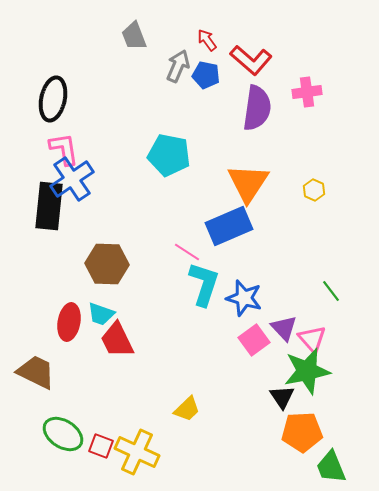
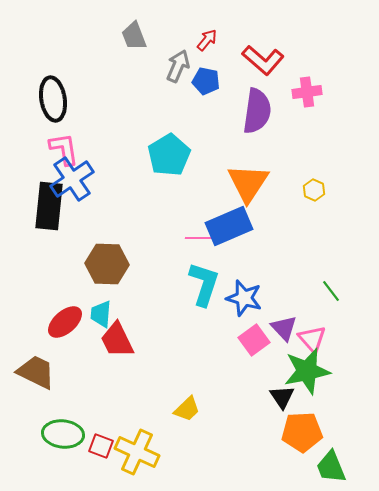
red arrow: rotated 75 degrees clockwise
red L-shape: moved 12 px right
blue pentagon: moved 6 px down
black ellipse: rotated 21 degrees counterclockwise
purple semicircle: moved 3 px down
cyan pentagon: rotated 30 degrees clockwise
pink line: moved 12 px right, 14 px up; rotated 32 degrees counterclockwise
cyan trapezoid: rotated 76 degrees clockwise
red ellipse: moved 4 px left; rotated 39 degrees clockwise
green ellipse: rotated 27 degrees counterclockwise
